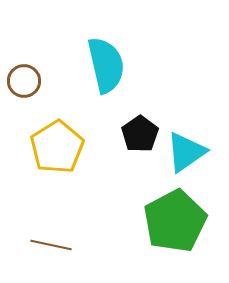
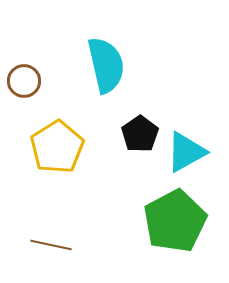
cyan triangle: rotated 6 degrees clockwise
